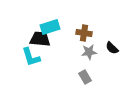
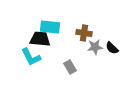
cyan rectangle: rotated 24 degrees clockwise
gray star: moved 6 px right, 5 px up
cyan L-shape: rotated 10 degrees counterclockwise
gray rectangle: moved 15 px left, 10 px up
